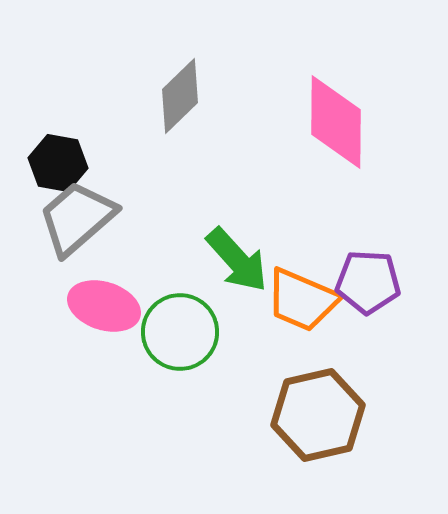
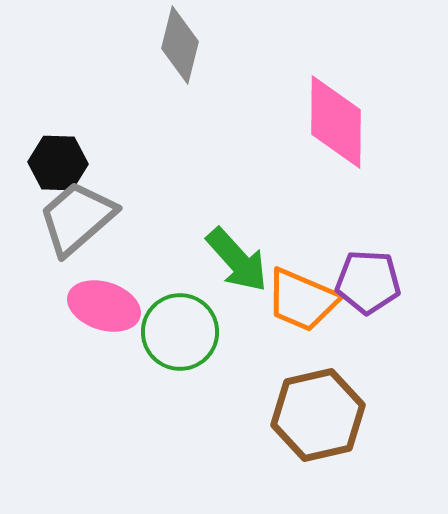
gray diamond: moved 51 px up; rotated 32 degrees counterclockwise
black hexagon: rotated 8 degrees counterclockwise
